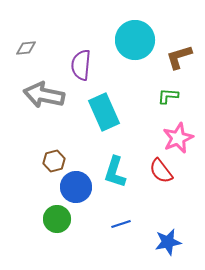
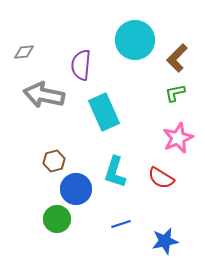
gray diamond: moved 2 px left, 4 px down
brown L-shape: moved 2 px left, 1 px down; rotated 28 degrees counterclockwise
green L-shape: moved 7 px right, 3 px up; rotated 15 degrees counterclockwise
red semicircle: moved 7 px down; rotated 20 degrees counterclockwise
blue circle: moved 2 px down
blue star: moved 3 px left, 1 px up
